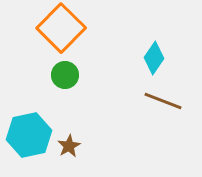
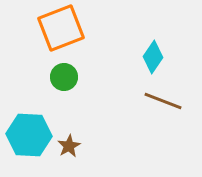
orange square: rotated 24 degrees clockwise
cyan diamond: moved 1 px left, 1 px up
green circle: moved 1 px left, 2 px down
cyan hexagon: rotated 15 degrees clockwise
